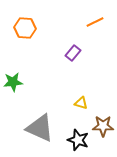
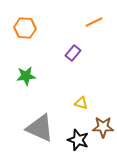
orange line: moved 1 px left
green star: moved 13 px right, 6 px up
brown star: moved 1 px down
